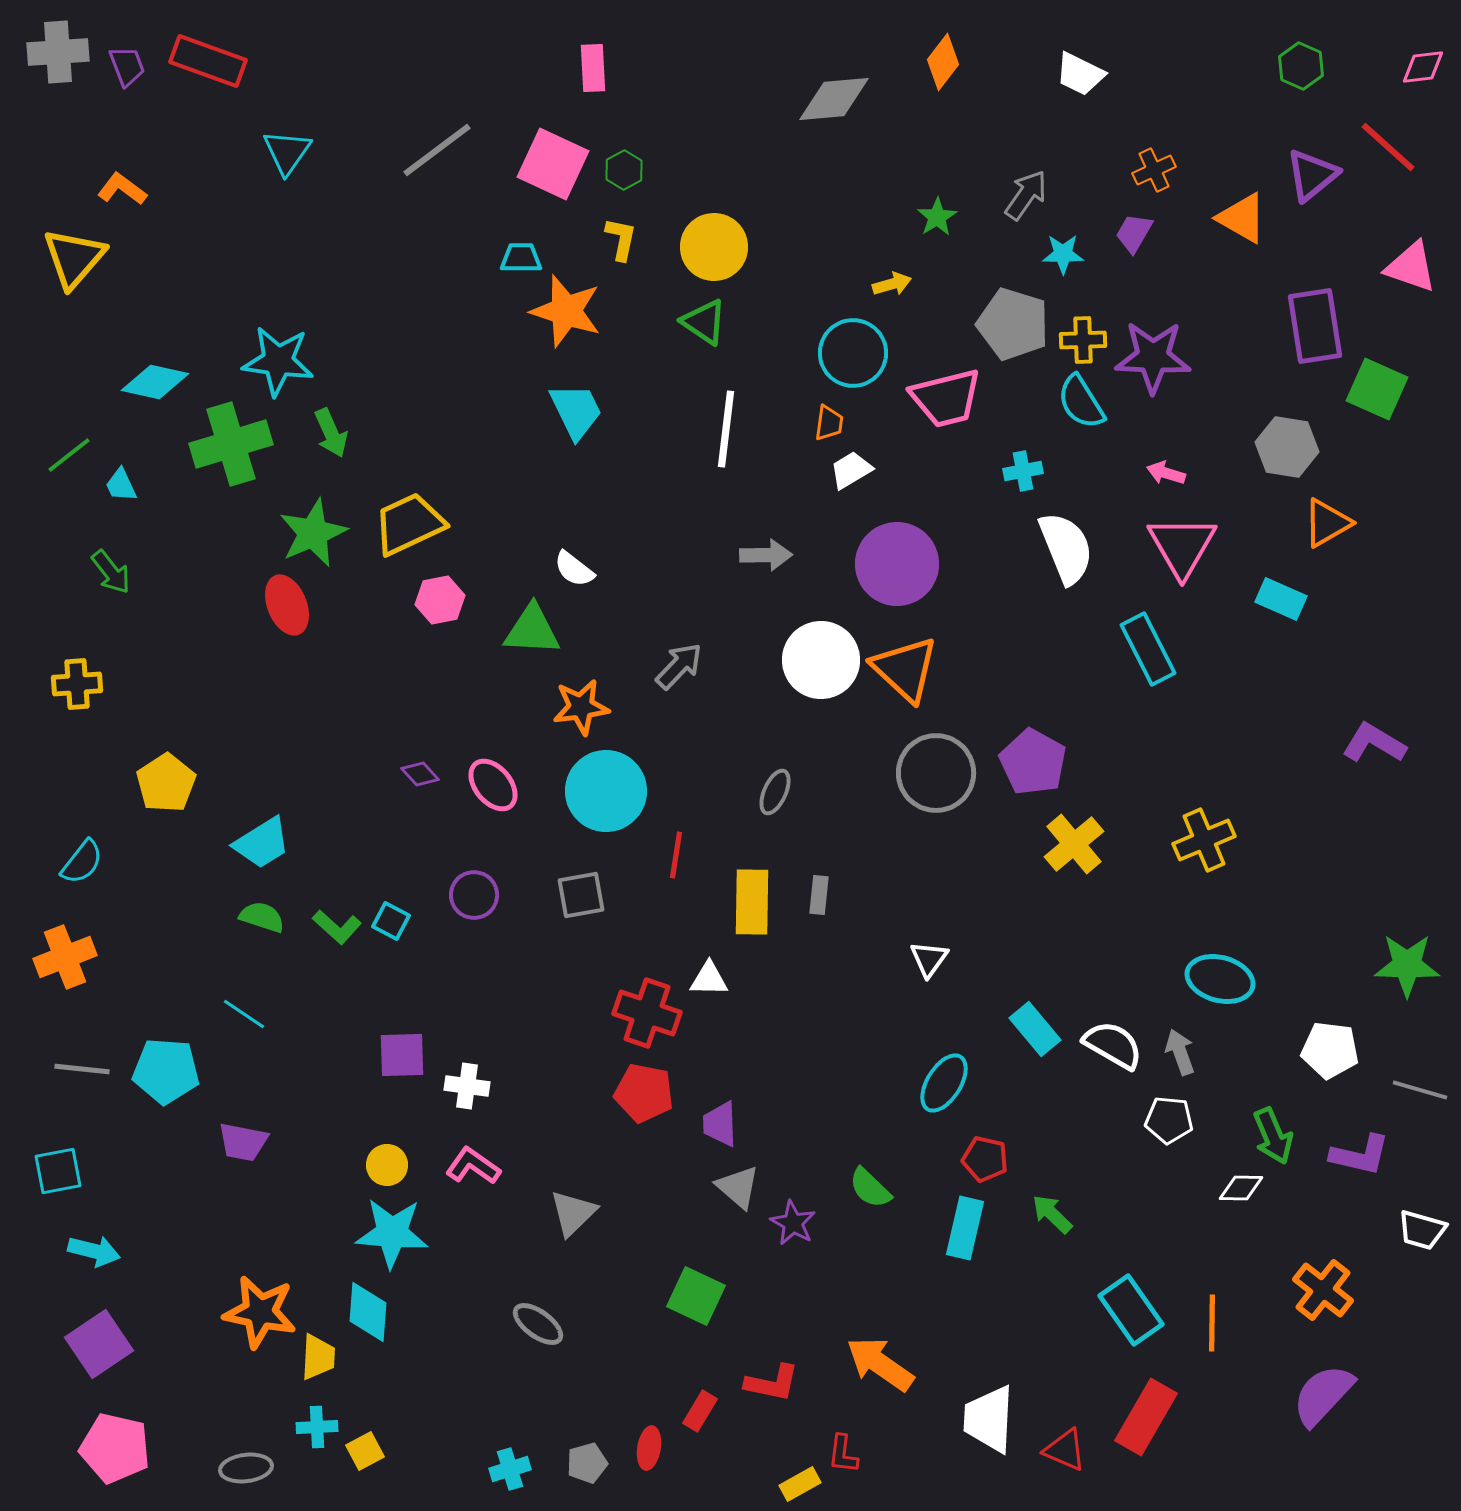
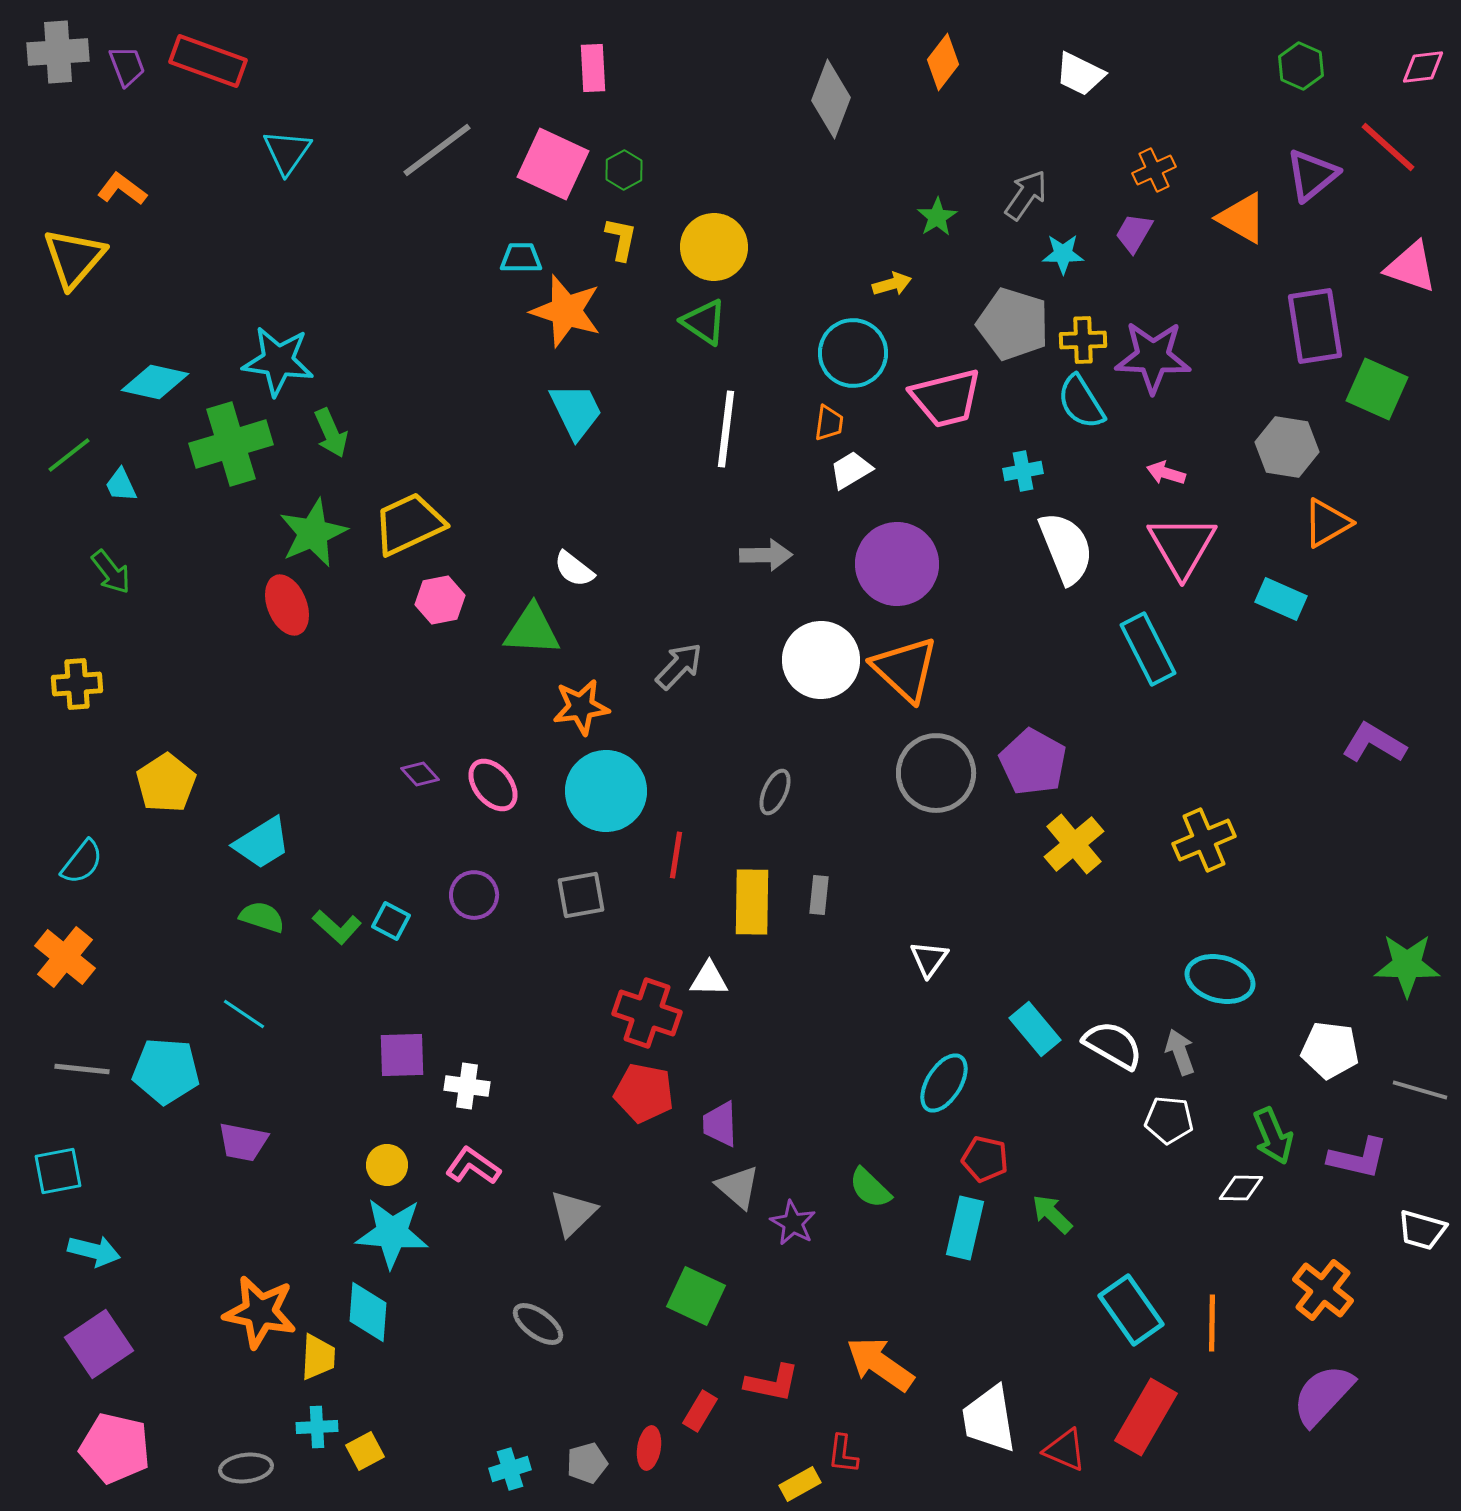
gray diamond at (834, 99): moved 3 px left; rotated 64 degrees counterclockwise
orange cross at (65, 957): rotated 30 degrees counterclockwise
purple L-shape at (1360, 1155): moved 2 px left, 3 px down
white trapezoid at (989, 1419): rotated 12 degrees counterclockwise
